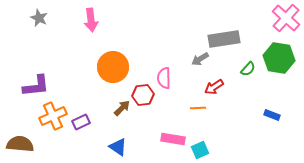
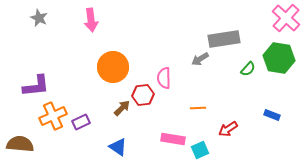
red arrow: moved 14 px right, 42 px down
